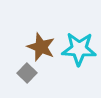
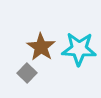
brown star: rotated 12 degrees clockwise
